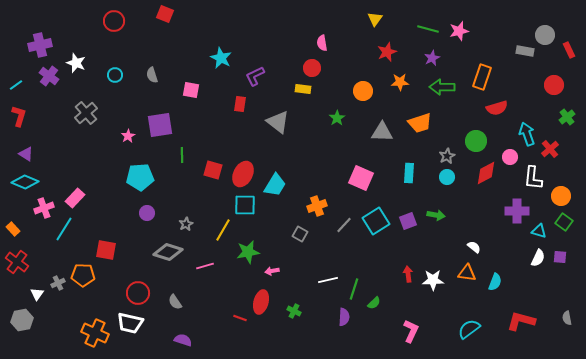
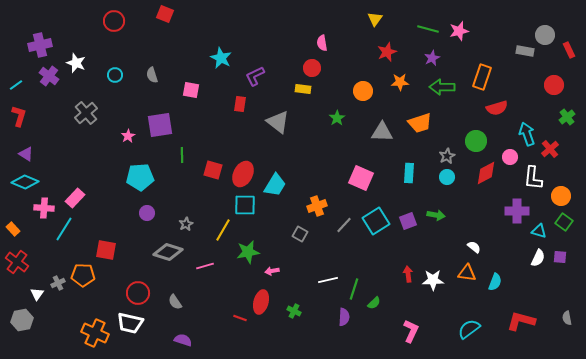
pink cross at (44, 208): rotated 24 degrees clockwise
